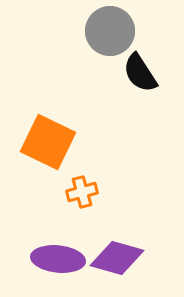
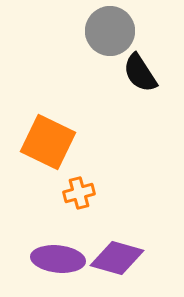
orange cross: moved 3 px left, 1 px down
